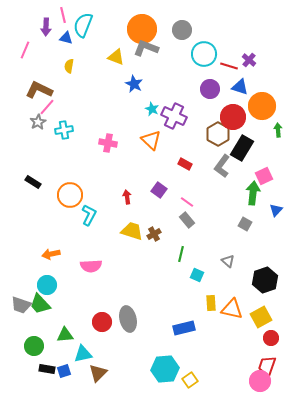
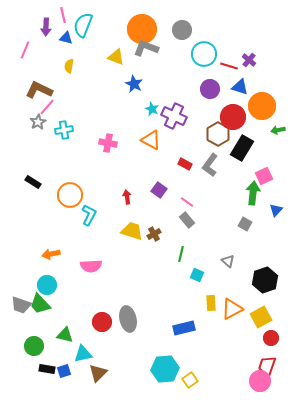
green arrow at (278, 130): rotated 96 degrees counterclockwise
orange triangle at (151, 140): rotated 15 degrees counterclockwise
gray L-shape at (222, 166): moved 12 px left, 1 px up
orange triangle at (232, 309): rotated 40 degrees counterclockwise
green triangle at (65, 335): rotated 18 degrees clockwise
